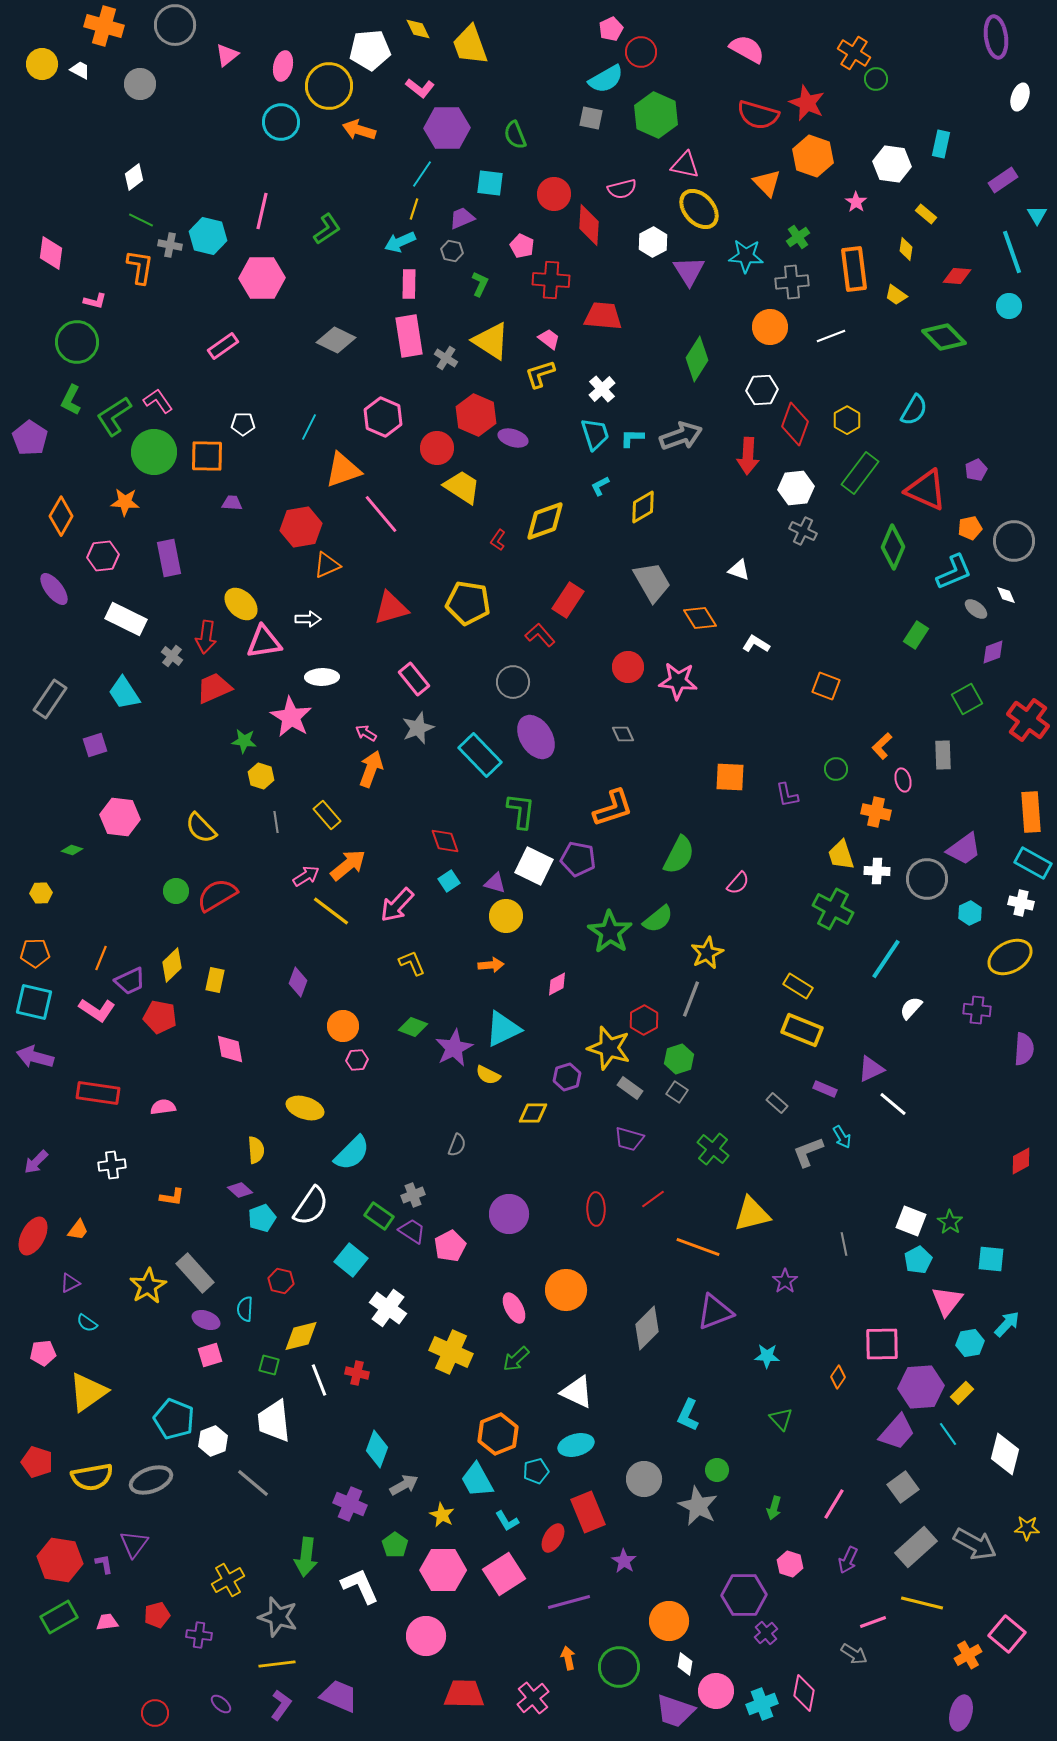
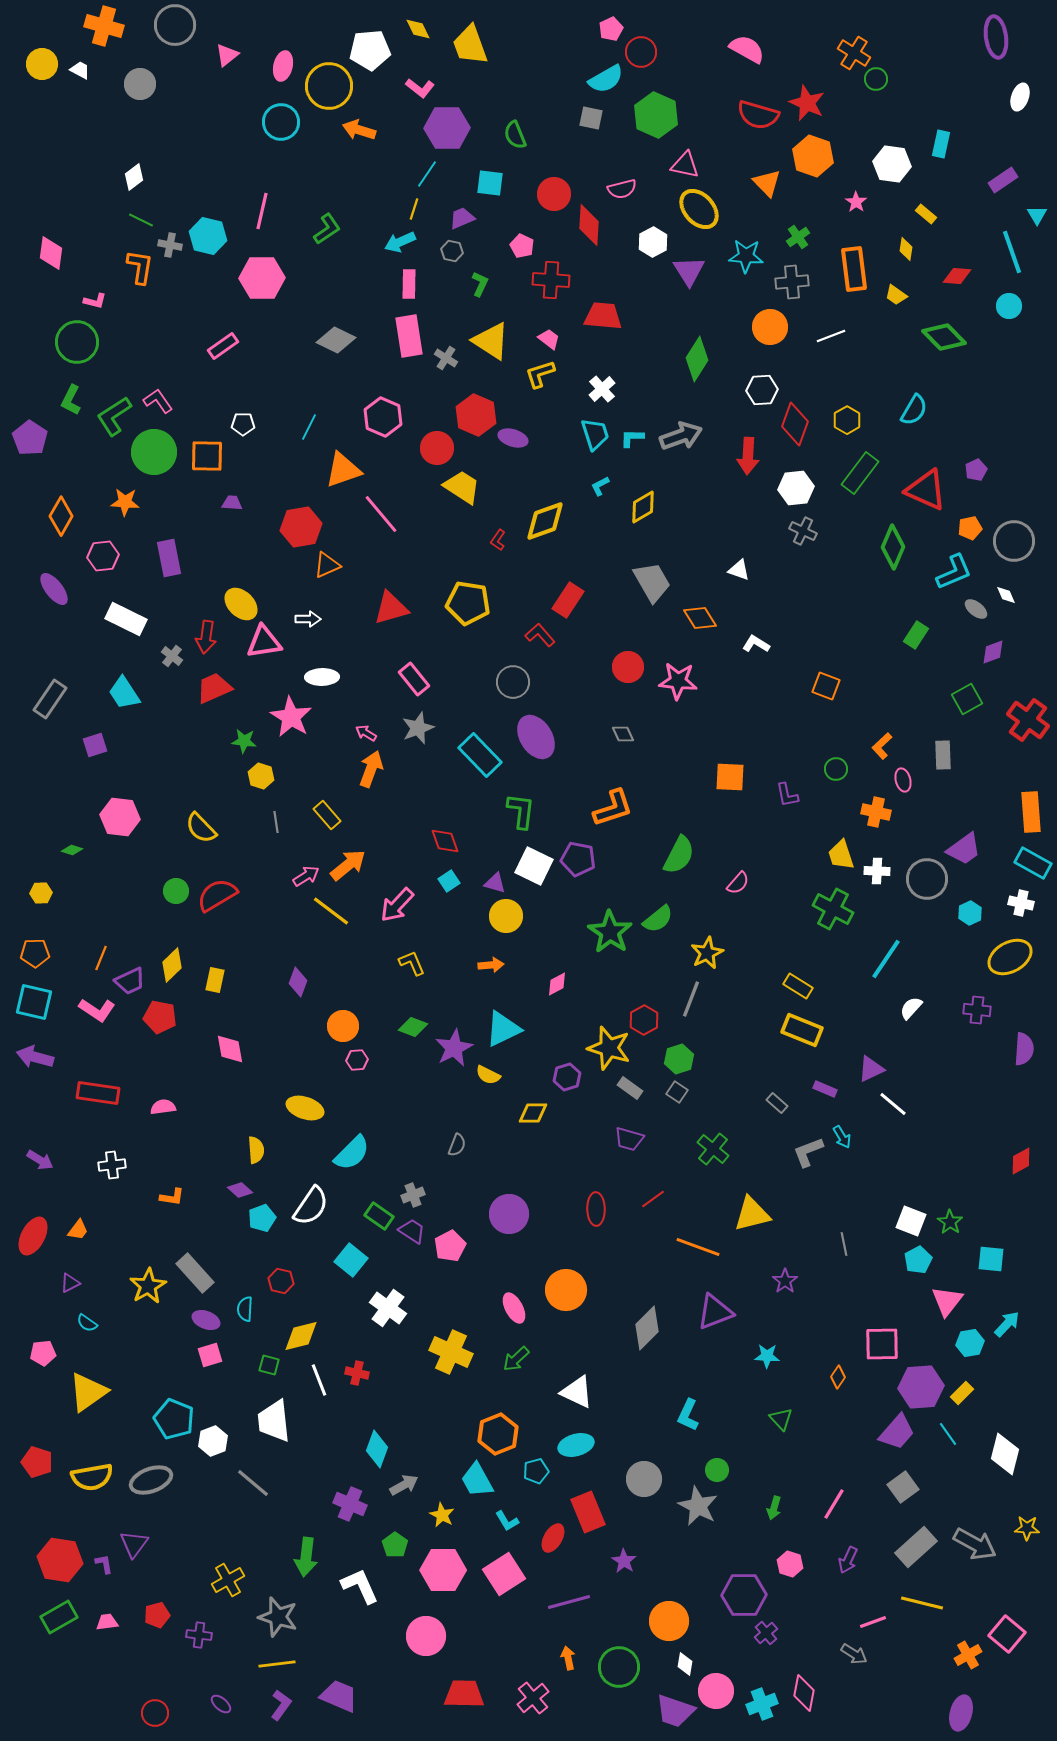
cyan line at (422, 174): moved 5 px right
purple arrow at (36, 1162): moved 4 px right, 2 px up; rotated 104 degrees counterclockwise
